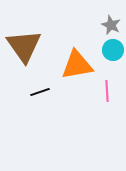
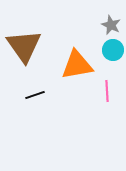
black line: moved 5 px left, 3 px down
